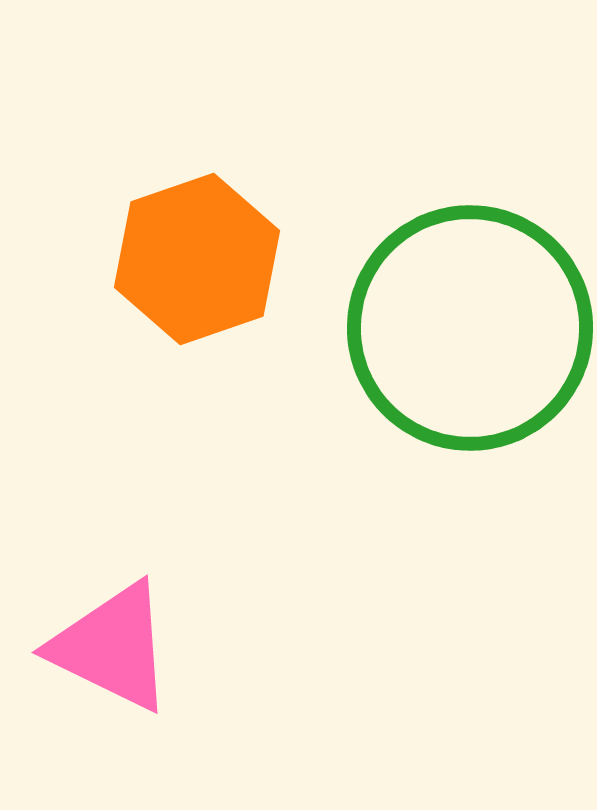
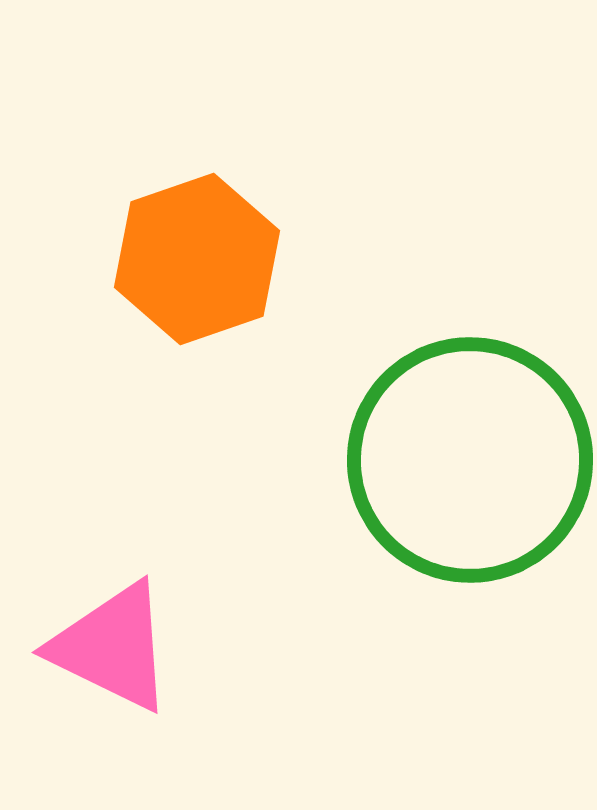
green circle: moved 132 px down
